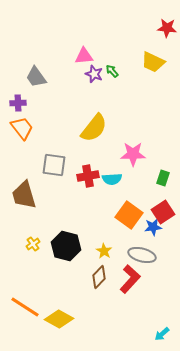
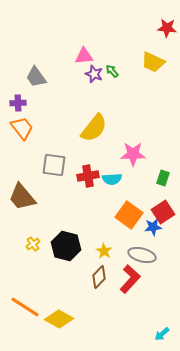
brown trapezoid: moved 2 px left, 2 px down; rotated 24 degrees counterclockwise
